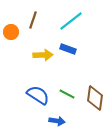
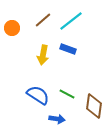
brown line: moved 10 px right; rotated 30 degrees clockwise
orange circle: moved 1 px right, 4 px up
yellow arrow: rotated 102 degrees clockwise
brown diamond: moved 1 px left, 8 px down
blue arrow: moved 2 px up
